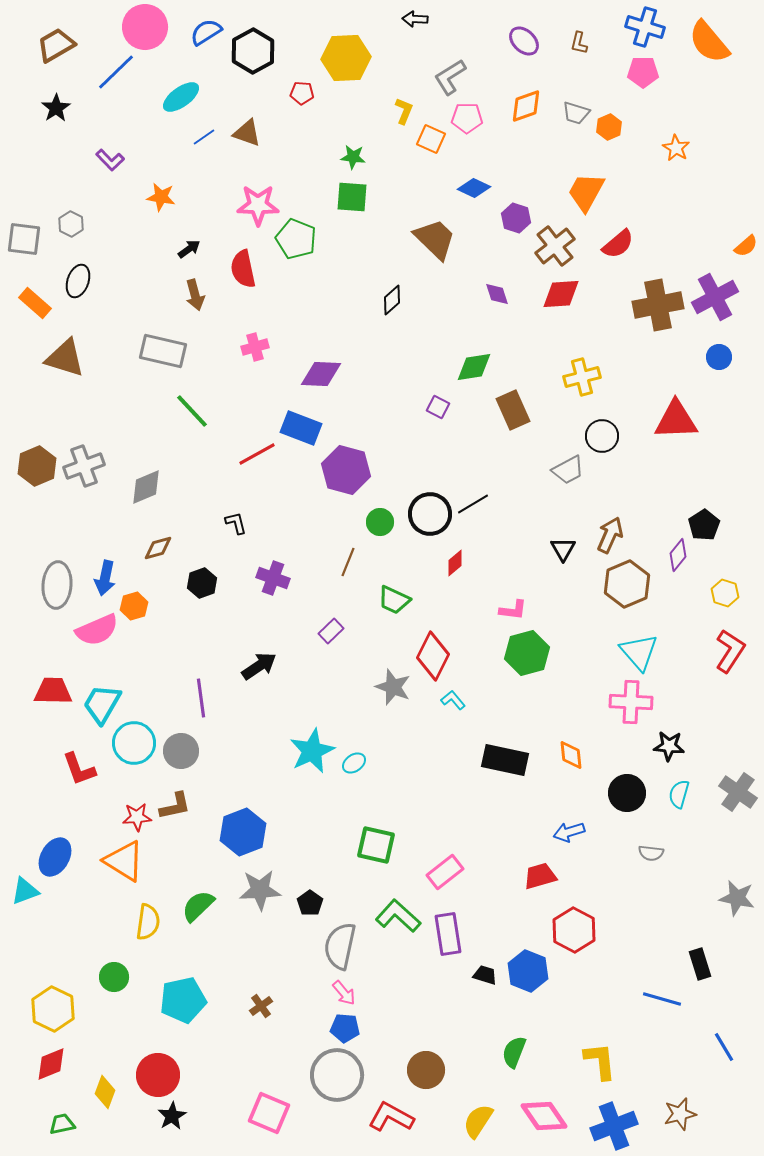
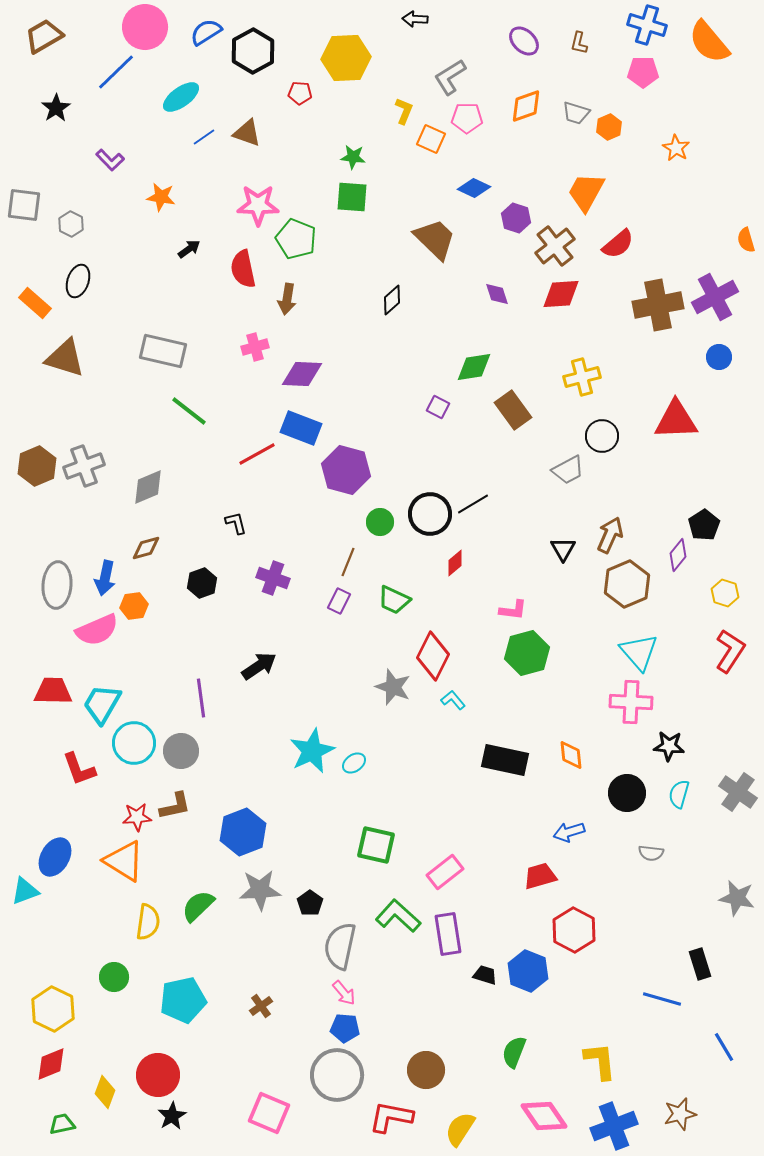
blue cross at (645, 27): moved 2 px right, 2 px up
brown trapezoid at (56, 45): moved 12 px left, 9 px up
red pentagon at (302, 93): moved 2 px left
gray square at (24, 239): moved 34 px up
orange semicircle at (746, 246): moved 6 px up; rotated 115 degrees clockwise
brown arrow at (195, 295): moved 92 px right, 4 px down; rotated 24 degrees clockwise
purple diamond at (321, 374): moved 19 px left
brown rectangle at (513, 410): rotated 12 degrees counterclockwise
green line at (192, 411): moved 3 px left; rotated 9 degrees counterclockwise
gray diamond at (146, 487): moved 2 px right
brown diamond at (158, 548): moved 12 px left
orange hexagon at (134, 606): rotated 8 degrees clockwise
purple rectangle at (331, 631): moved 8 px right, 30 px up; rotated 20 degrees counterclockwise
red L-shape at (391, 1117): rotated 18 degrees counterclockwise
yellow semicircle at (478, 1121): moved 18 px left, 8 px down
